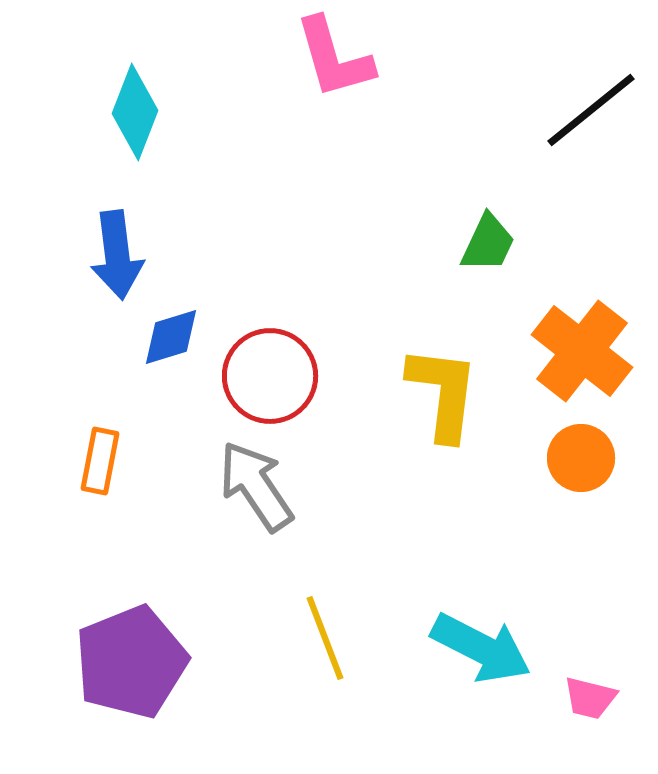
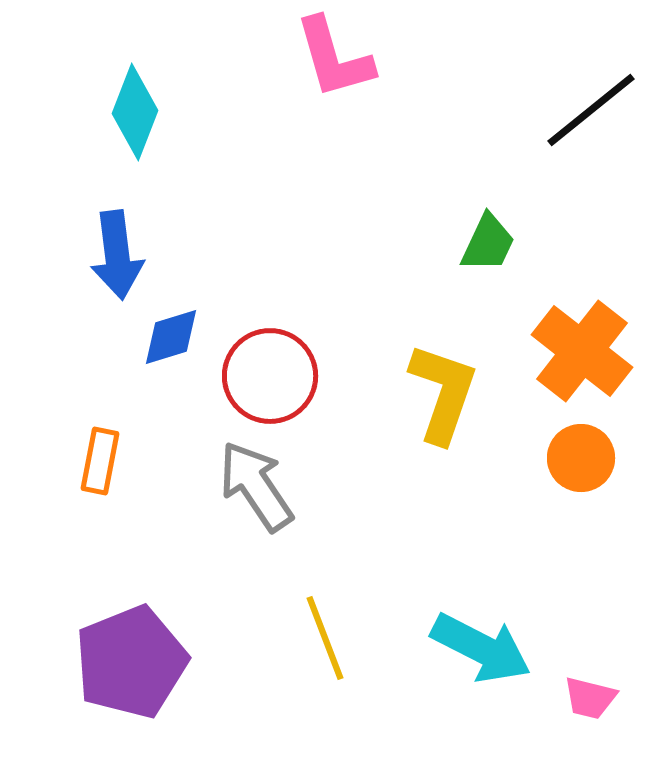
yellow L-shape: rotated 12 degrees clockwise
